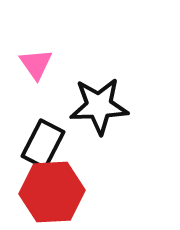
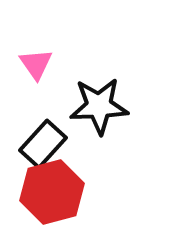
black rectangle: rotated 15 degrees clockwise
red hexagon: rotated 12 degrees counterclockwise
